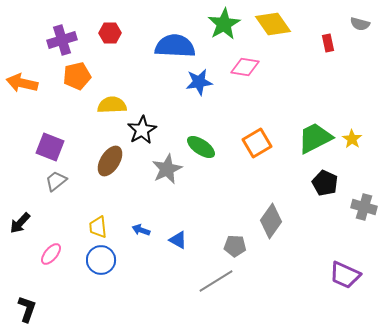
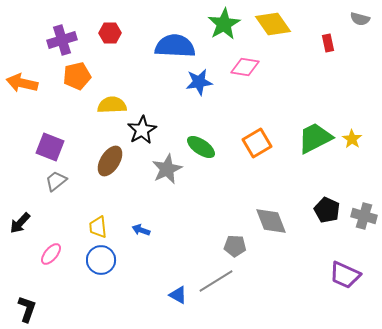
gray semicircle: moved 5 px up
black pentagon: moved 2 px right, 27 px down
gray cross: moved 9 px down
gray diamond: rotated 56 degrees counterclockwise
blue triangle: moved 55 px down
